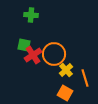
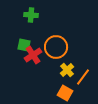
orange circle: moved 2 px right, 7 px up
yellow cross: moved 1 px right
orange line: moved 2 px left, 1 px up; rotated 54 degrees clockwise
